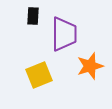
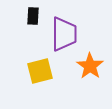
orange star: rotated 20 degrees counterclockwise
yellow square: moved 1 px right, 4 px up; rotated 8 degrees clockwise
